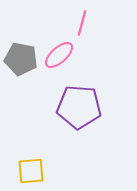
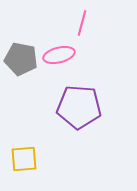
pink ellipse: rotated 28 degrees clockwise
yellow square: moved 7 px left, 12 px up
